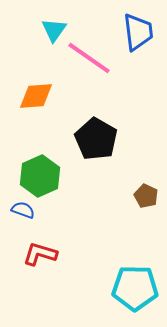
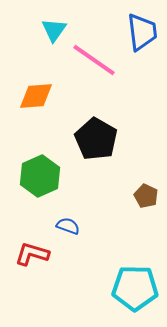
blue trapezoid: moved 4 px right
pink line: moved 5 px right, 2 px down
blue semicircle: moved 45 px right, 16 px down
red L-shape: moved 8 px left
